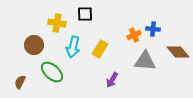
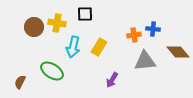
orange cross: rotated 16 degrees clockwise
brown circle: moved 18 px up
yellow rectangle: moved 1 px left, 2 px up
gray triangle: rotated 10 degrees counterclockwise
green ellipse: moved 1 px up; rotated 10 degrees counterclockwise
